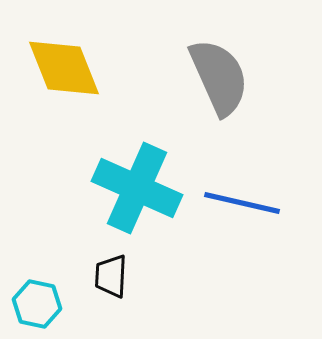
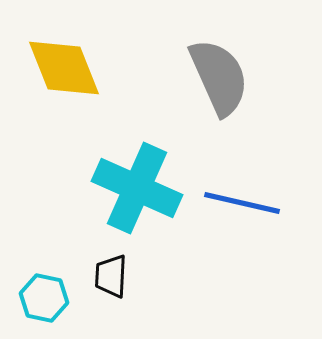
cyan hexagon: moved 7 px right, 6 px up
